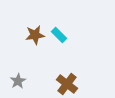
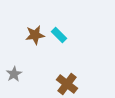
gray star: moved 4 px left, 7 px up
